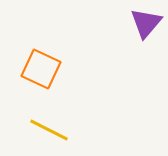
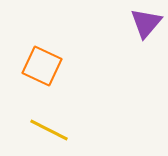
orange square: moved 1 px right, 3 px up
